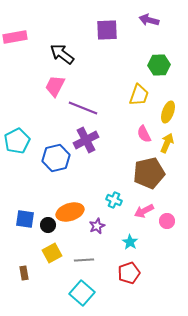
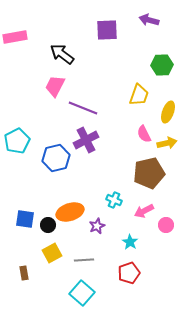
green hexagon: moved 3 px right
yellow arrow: rotated 54 degrees clockwise
pink circle: moved 1 px left, 4 px down
